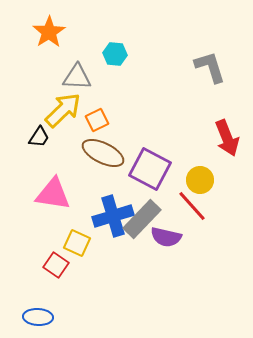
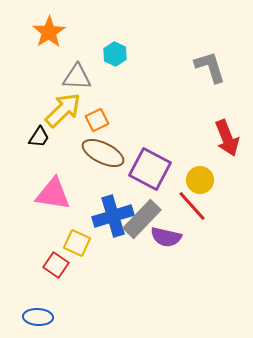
cyan hexagon: rotated 20 degrees clockwise
